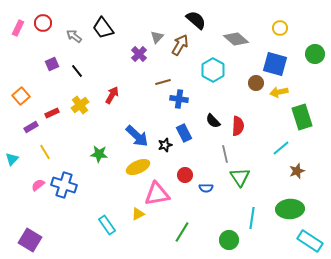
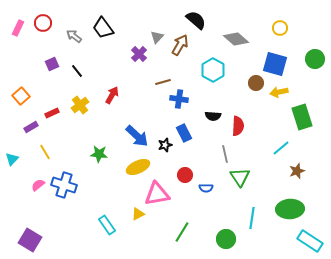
green circle at (315, 54): moved 5 px down
black semicircle at (213, 121): moved 5 px up; rotated 42 degrees counterclockwise
green circle at (229, 240): moved 3 px left, 1 px up
